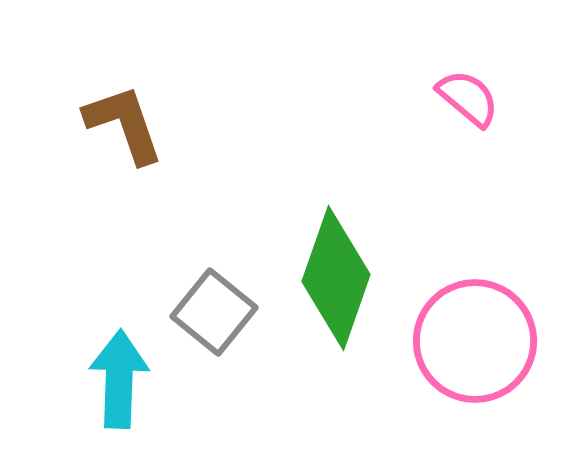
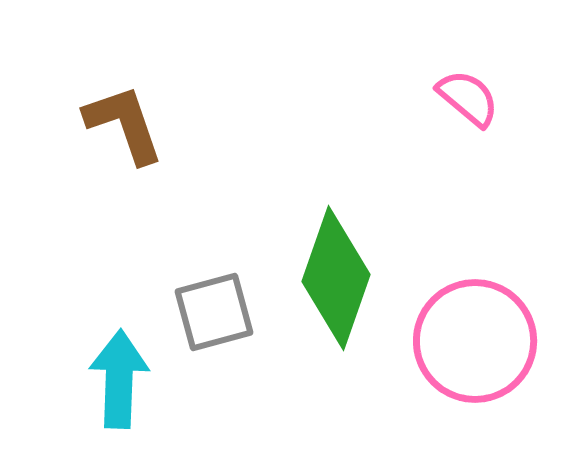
gray square: rotated 36 degrees clockwise
